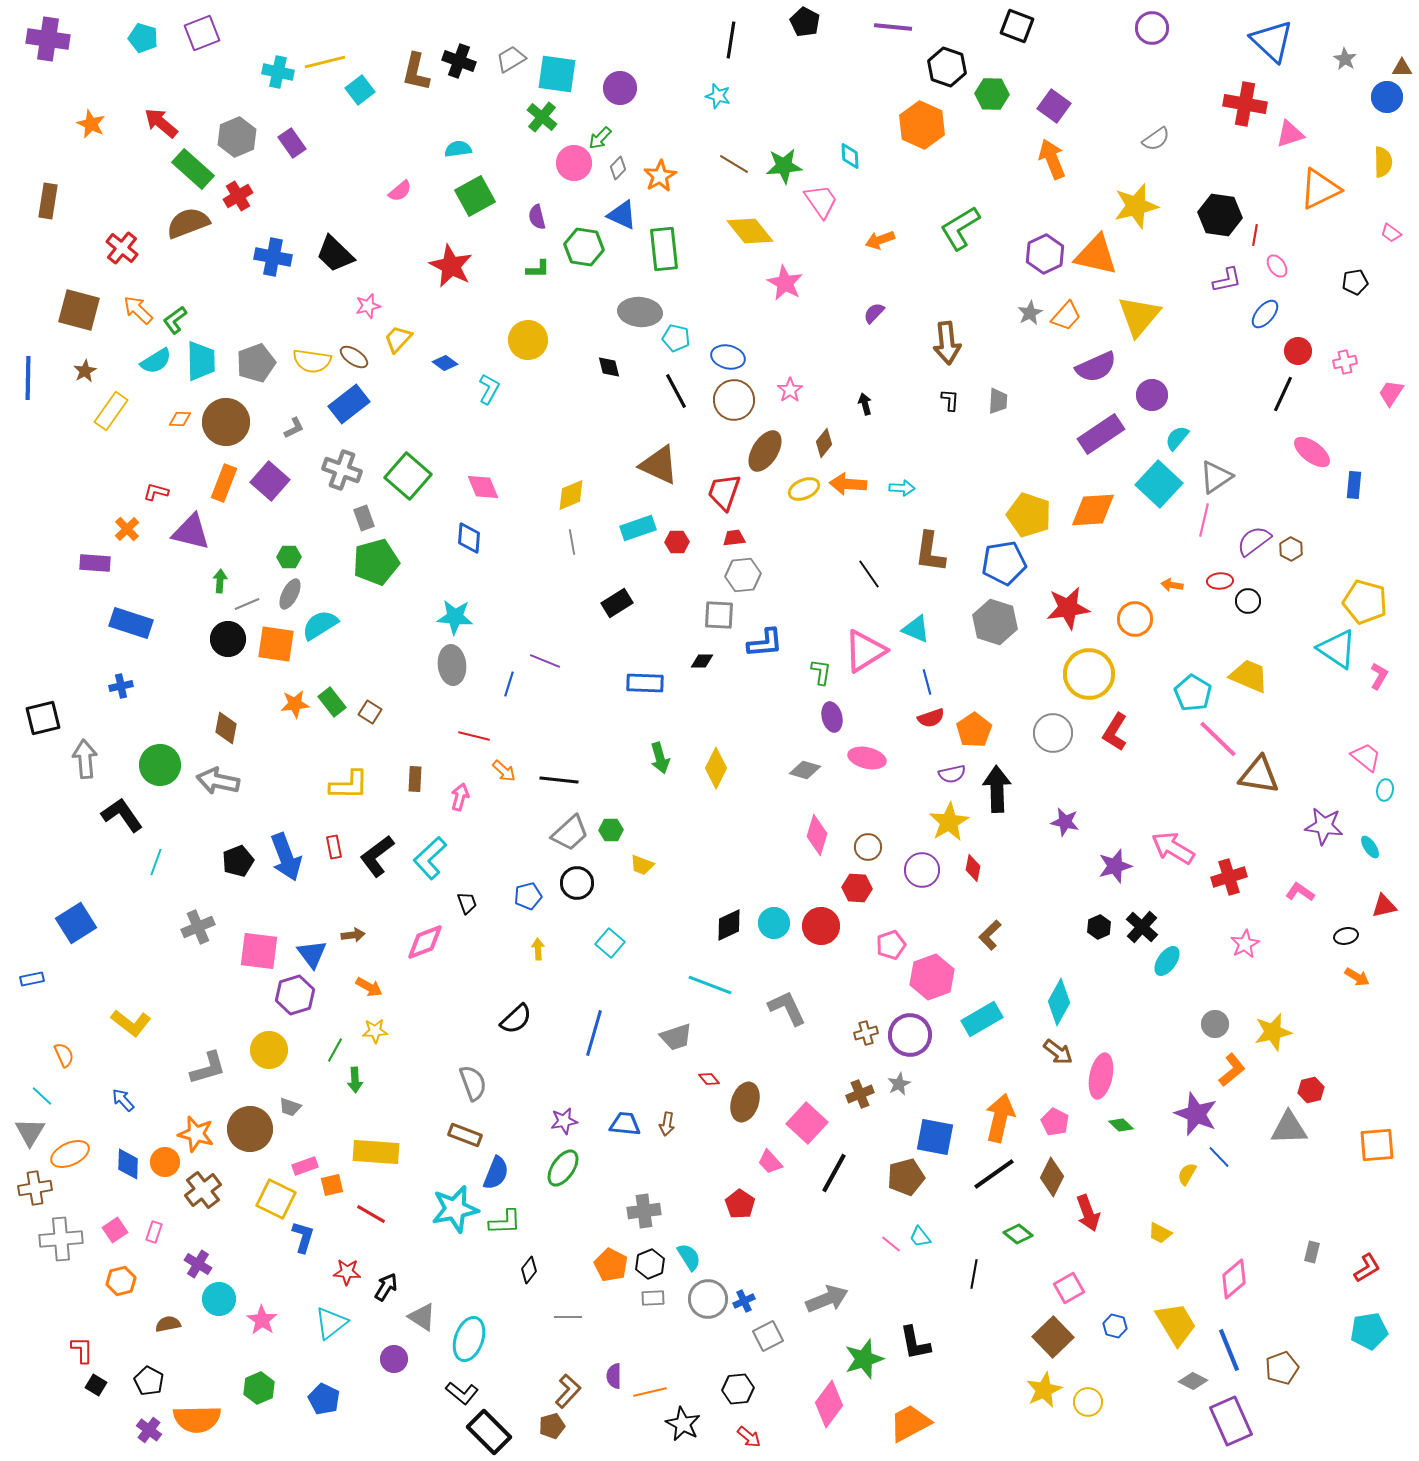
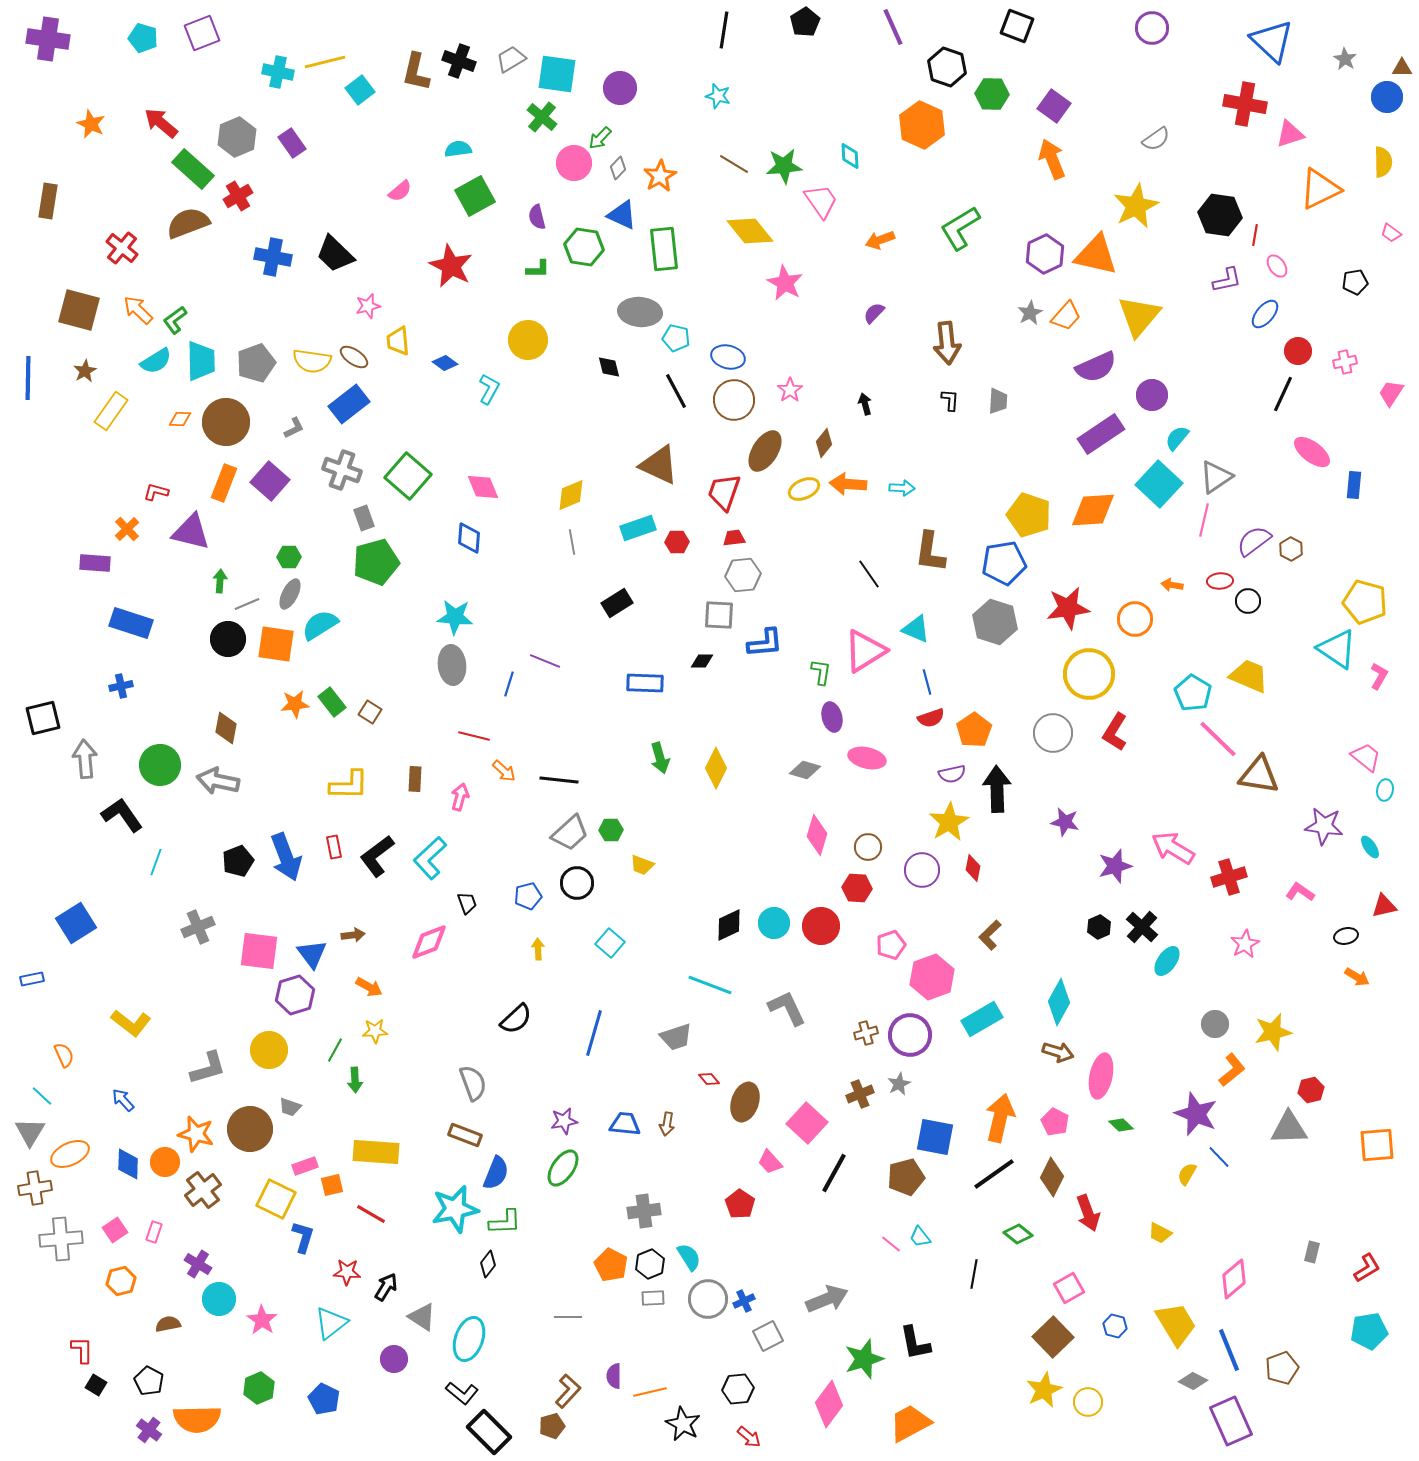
black pentagon at (805, 22): rotated 12 degrees clockwise
purple line at (893, 27): rotated 60 degrees clockwise
black line at (731, 40): moved 7 px left, 10 px up
yellow star at (1136, 206): rotated 12 degrees counterclockwise
yellow trapezoid at (398, 339): moved 2 px down; rotated 48 degrees counterclockwise
pink diamond at (425, 942): moved 4 px right
brown arrow at (1058, 1052): rotated 20 degrees counterclockwise
black diamond at (529, 1270): moved 41 px left, 6 px up
